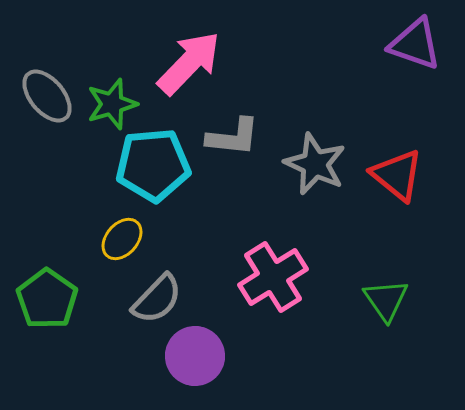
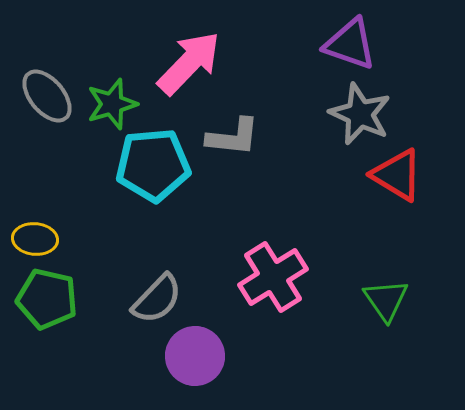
purple triangle: moved 65 px left
gray star: moved 45 px right, 50 px up
red triangle: rotated 8 degrees counterclockwise
yellow ellipse: moved 87 px left; rotated 54 degrees clockwise
green pentagon: rotated 22 degrees counterclockwise
